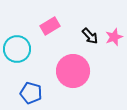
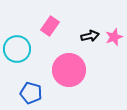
pink rectangle: rotated 24 degrees counterclockwise
black arrow: rotated 60 degrees counterclockwise
pink circle: moved 4 px left, 1 px up
